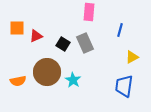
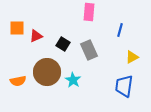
gray rectangle: moved 4 px right, 7 px down
